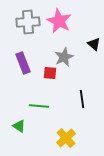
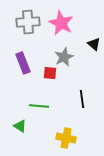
pink star: moved 2 px right, 2 px down
green triangle: moved 1 px right
yellow cross: rotated 36 degrees counterclockwise
